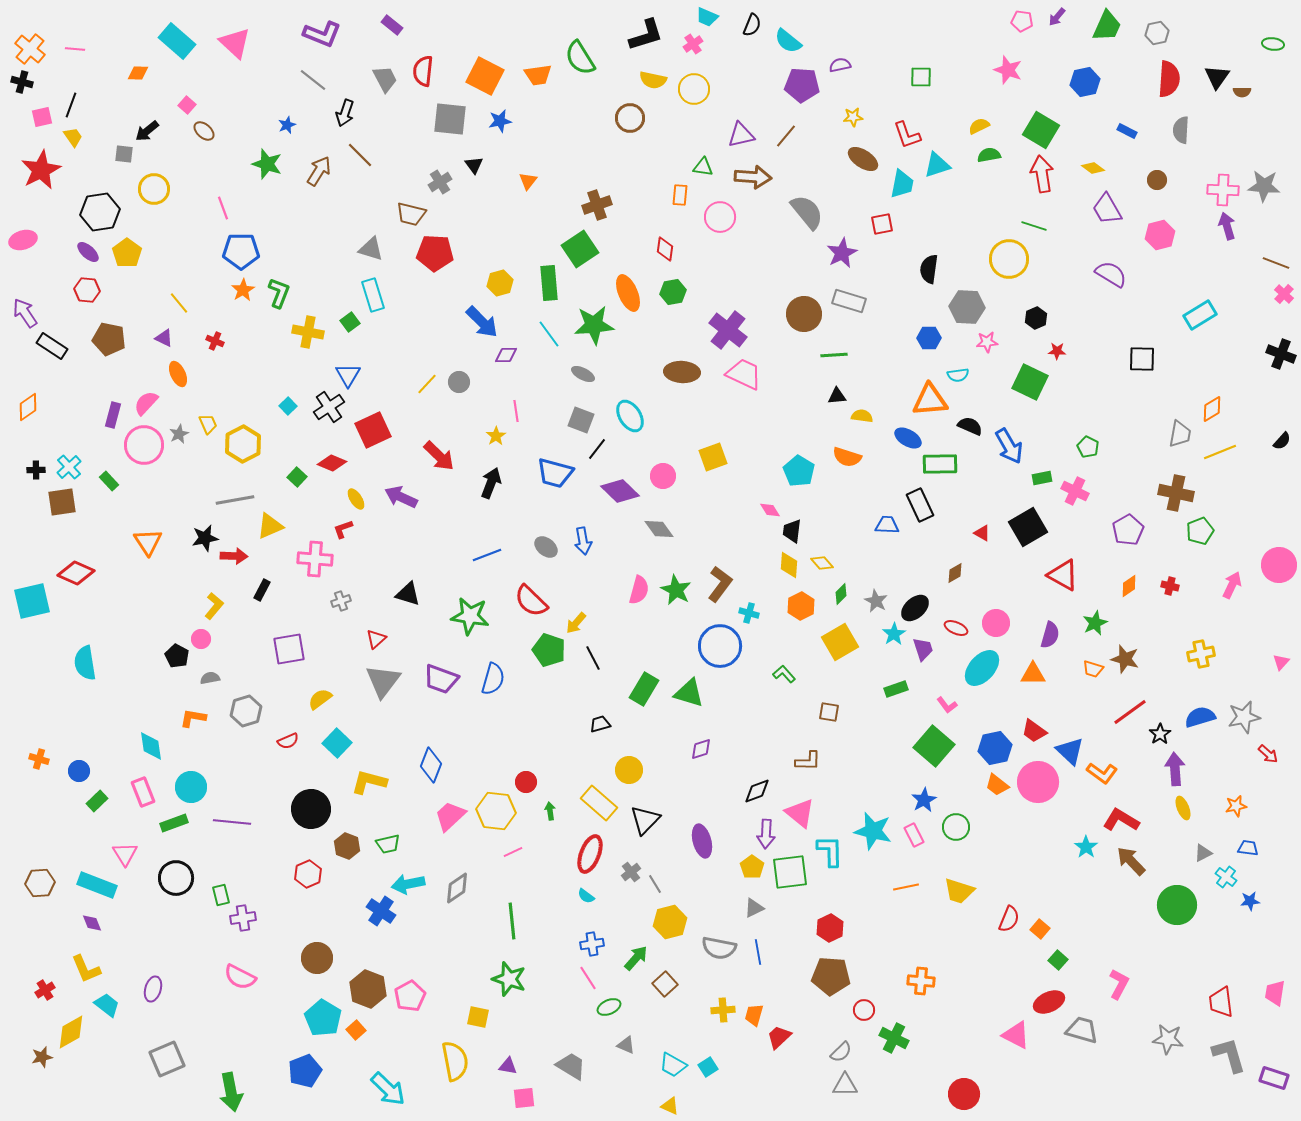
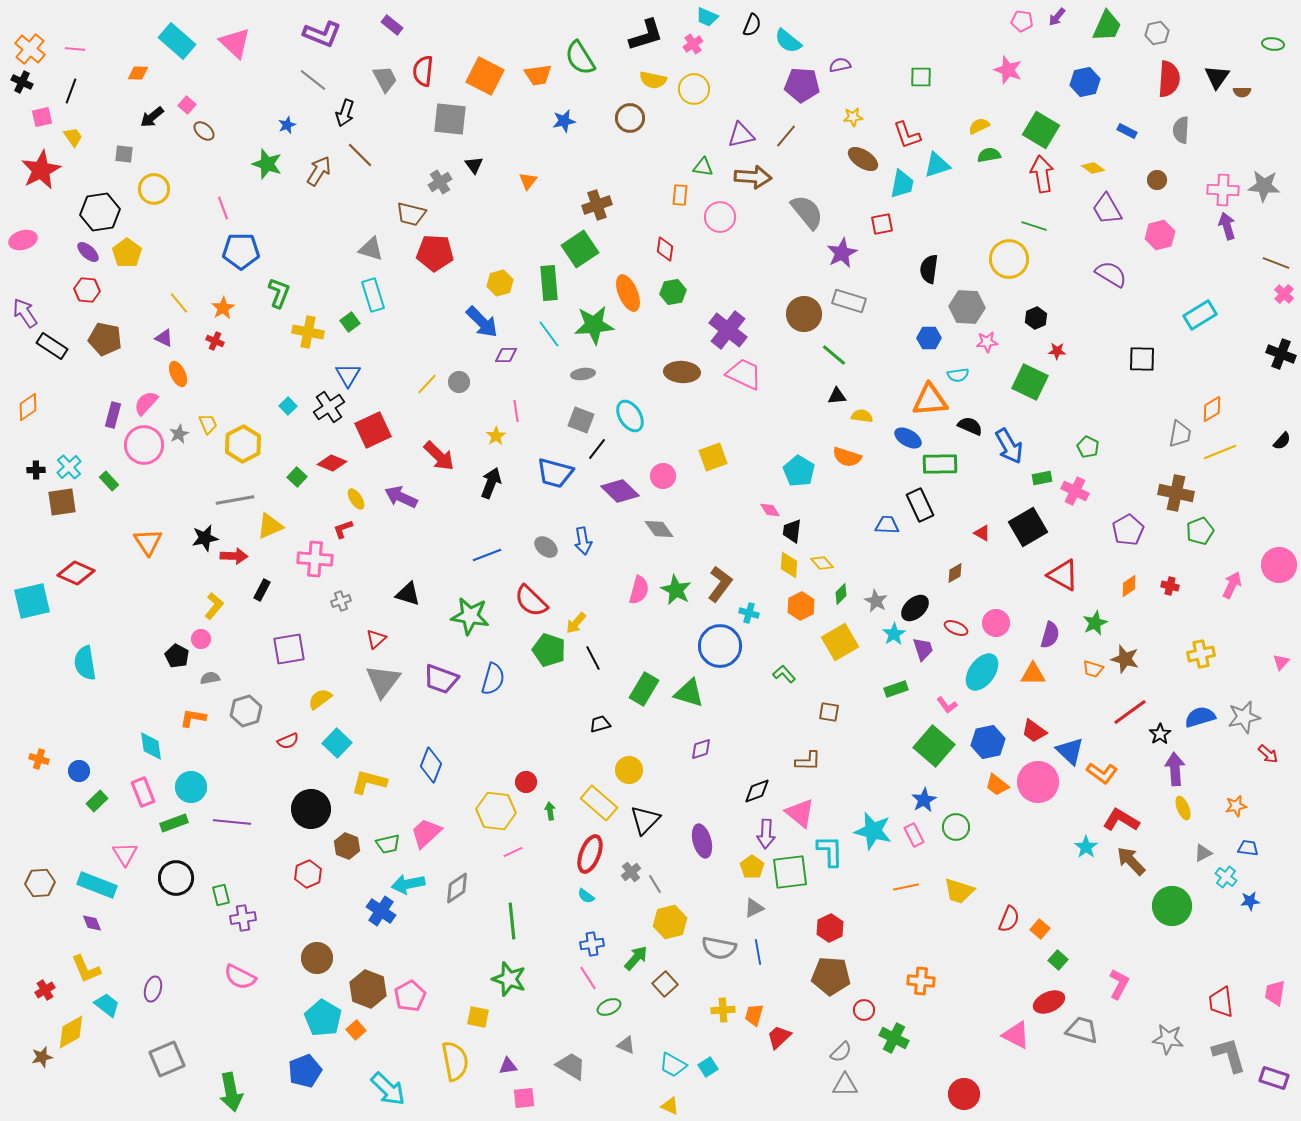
black cross at (22, 82): rotated 10 degrees clockwise
black line at (71, 105): moved 14 px up
blue star at (500, 121): moved 64 px right
black arrow at (147, 131): moved 5 px right, 14 px up
orange star at (243, 290): moved 20 px left, 18 px down
brown pentagon at (109, 339): moved 4 px left
green line at (834, 355): rotated 44 degrees clockwise
gray ellipse at (583, 374): rotated 35 degrees counterclockwise
cyan ellipse at (982, 668): moved 4 px down; rotated 6 degrees counterclockwise
blue hexagon at (995, 748): moved 7 px left, 6 px up
pink trapezoid at (450, 816): moved 24 px left, 17 px down
green circle at (1177, 905): moved 5 px left, 1 px down
purple triangle at (508, 1066): rotated 18 degrees counterclockwise
